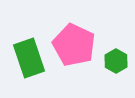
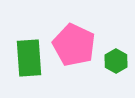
green rectangle: rotated 15 degrees clockwise
